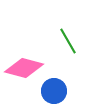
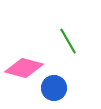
blue circle: moved 3 px up
